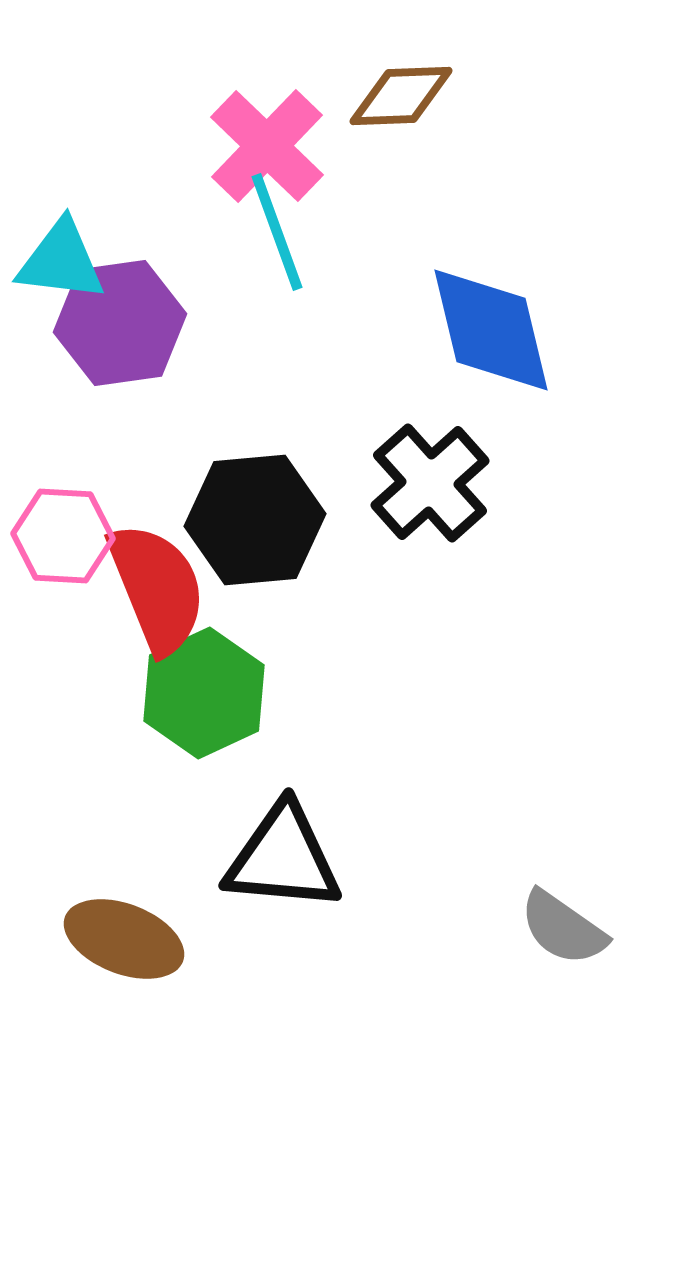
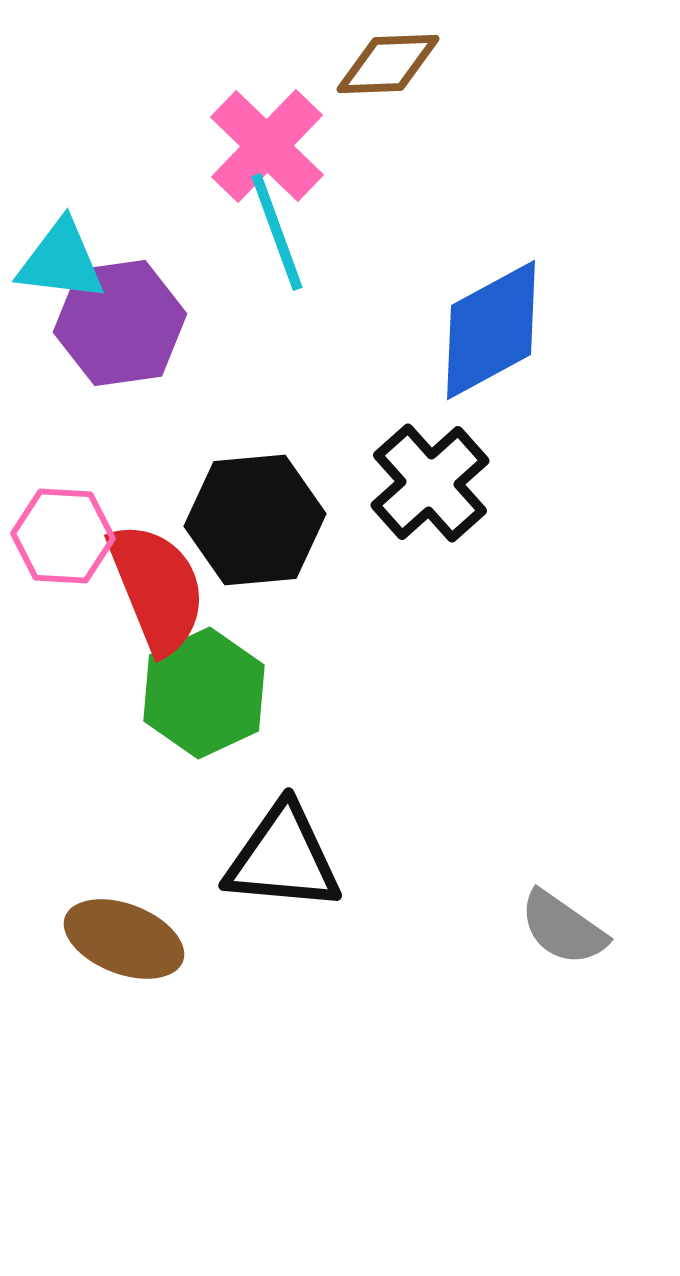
brown diamond: moved 13 px left, 32 px up
blue diamond: rotated 75 degrees clockwise
